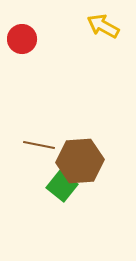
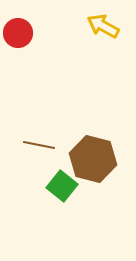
red circle: moved 4 px left, 6 px up
brown hexagon: moved 13 px right, 2 px up; rotated 18 degrees clockwise
